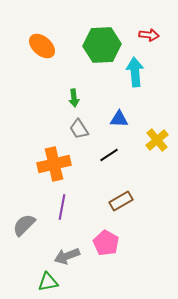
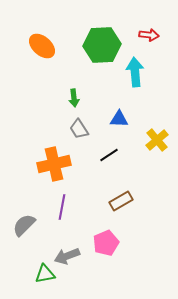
pink pentagon: rotated 20 degrees clockwise
green triangle: moved 3 px left, 8 px up
